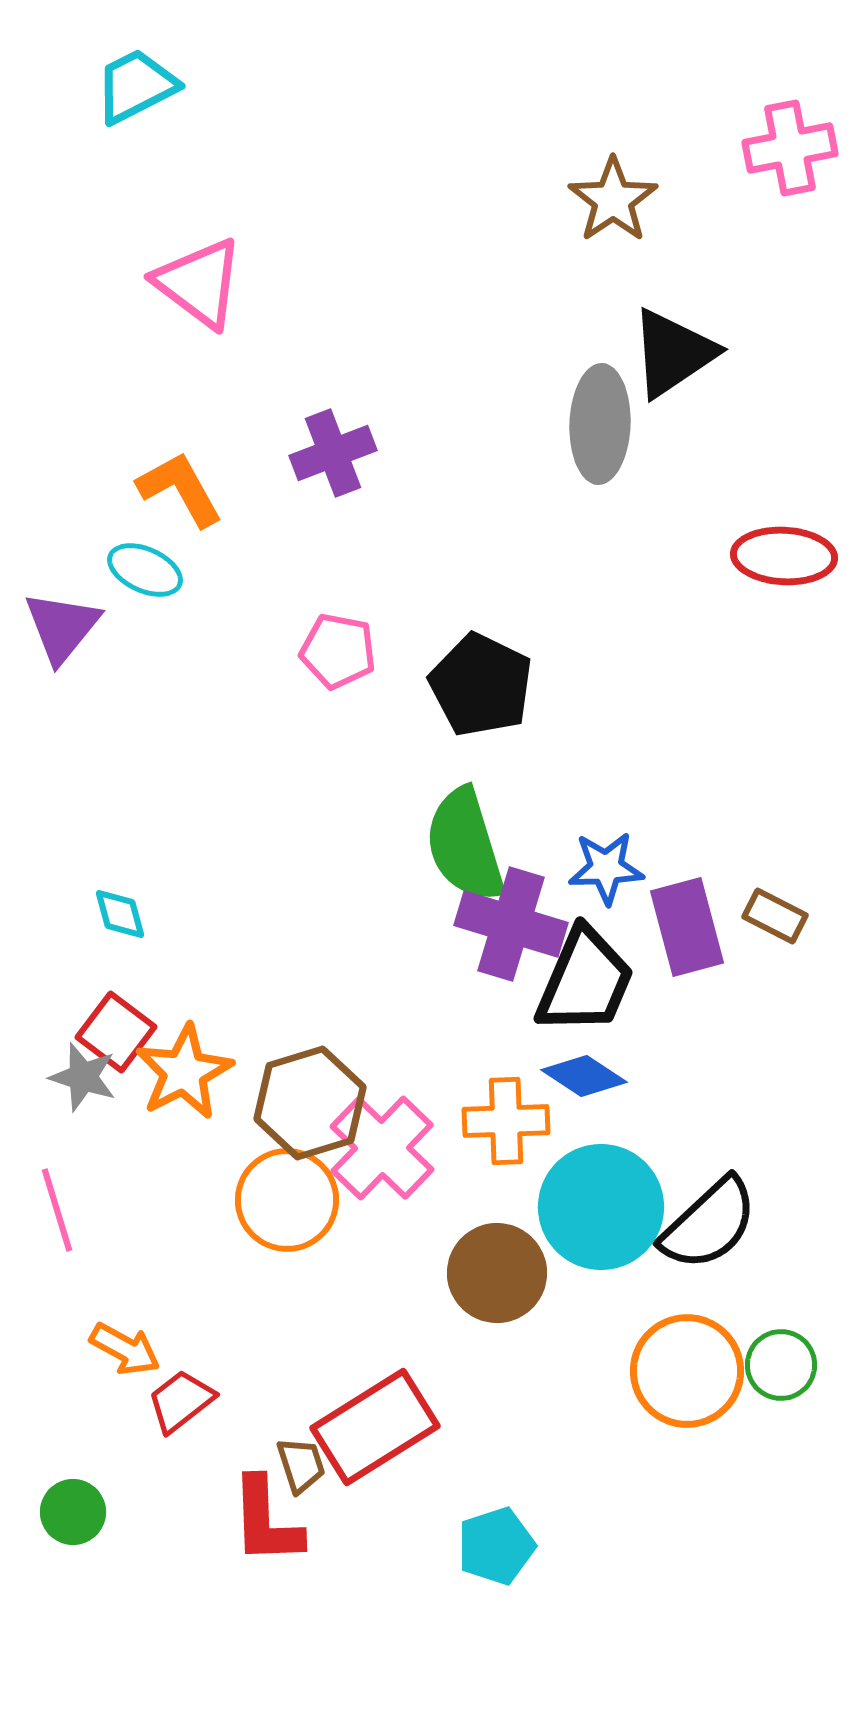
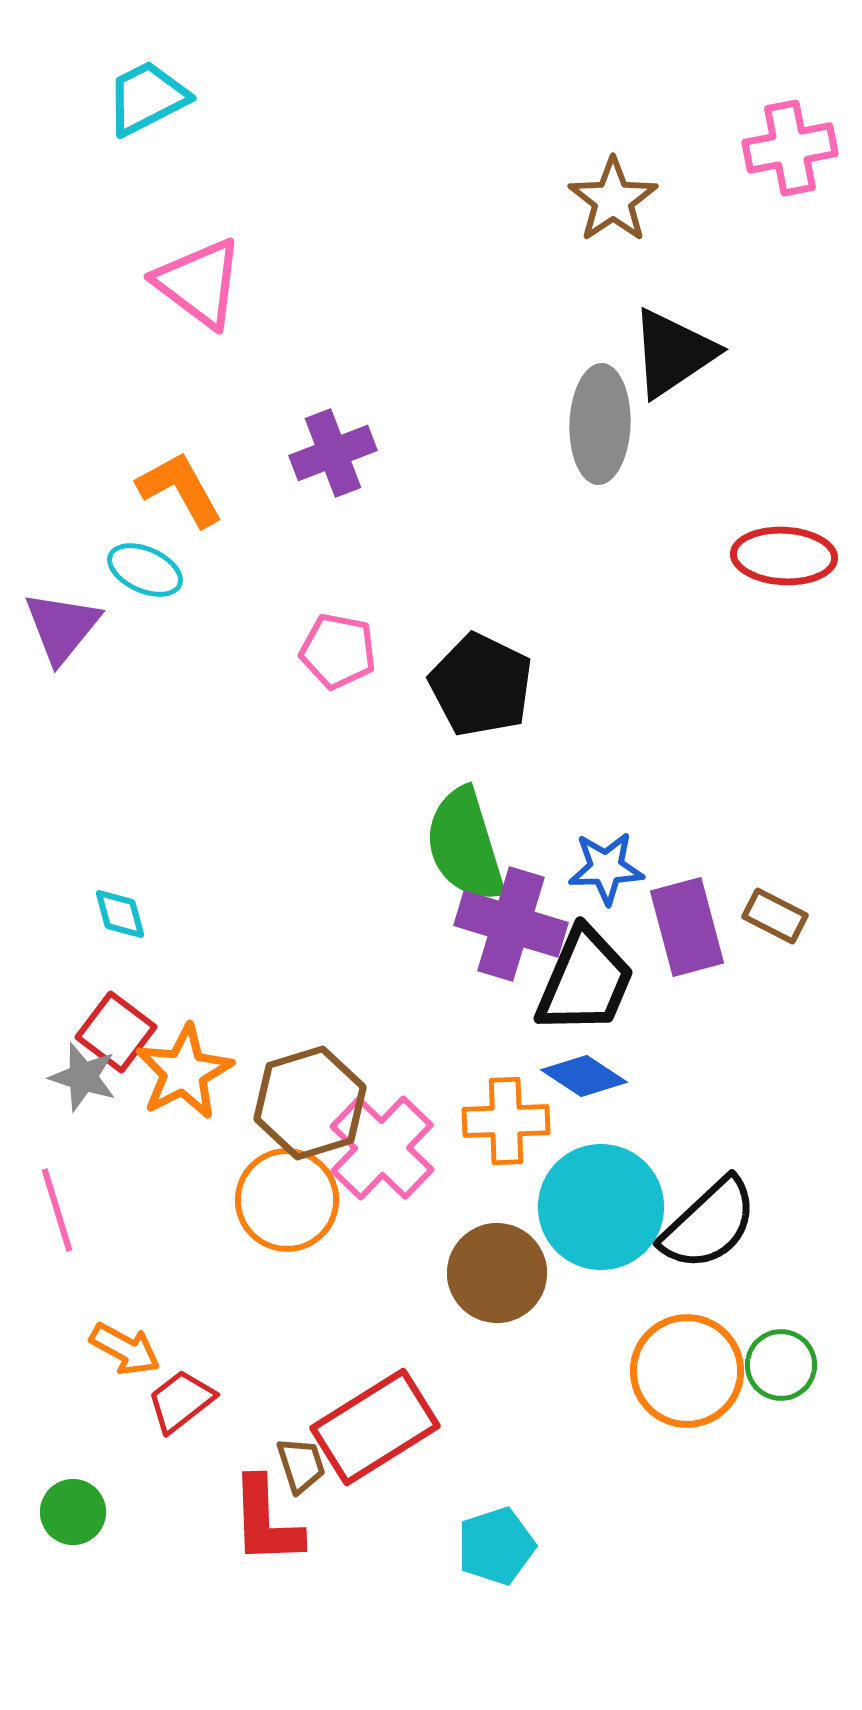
cyan trapezoid at (136, 86): moved 11 px right, 12 px down
